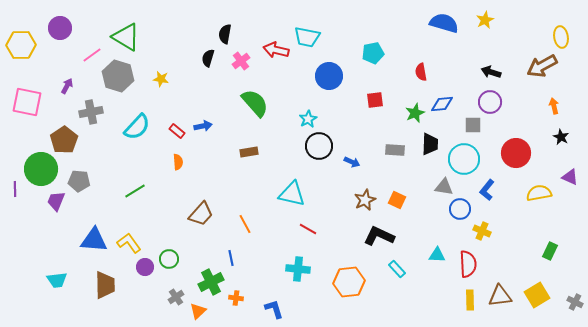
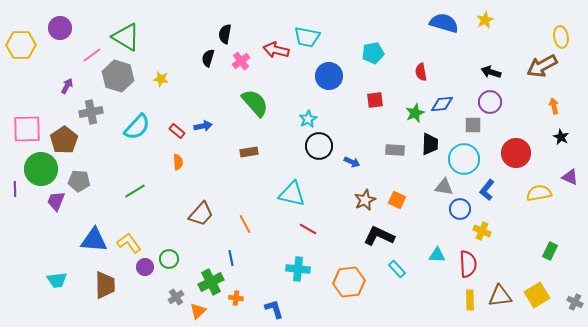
pink square at (27, 102): moved 27 px down; rotated 12 degrees counterclockwise
